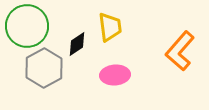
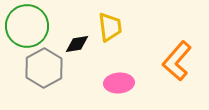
black diamond: rotated 25 degrees clockwise
orange L-shape: moved 3 px left, 10 px down
pink ellipse: moved 4 px right, 8 px down
